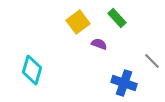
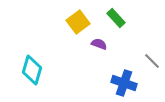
green rectangle: moved 1 px left
